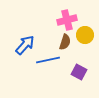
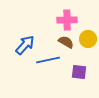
pink cross: rotated 12 degrees clockwise
yellow circle: moved 3 px right, 4 px down
brown semicircle: moved 1 px right; rotated 77 degrees counterclockwise
purple square: rotated 21 degrees counterclockwise
